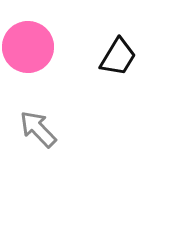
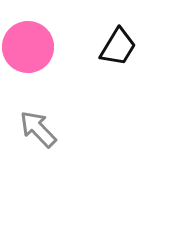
black trapezoid: moved 10 px up
